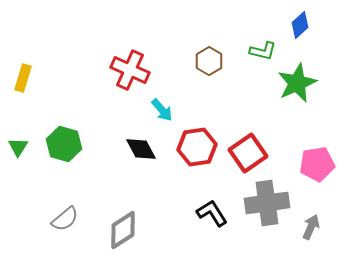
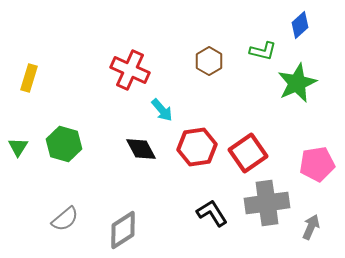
yellow rectangle: moved 6 px right
